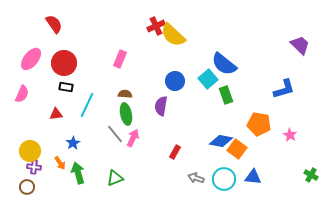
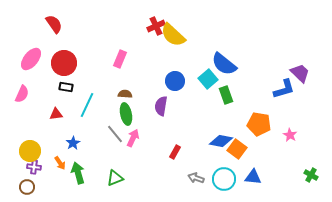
purple trapezoid: moved 28 px down
